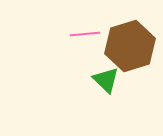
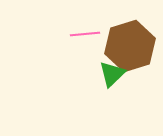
green triangle: moved 6 px right, 6 px up; rotated 32 degrees clockwise
